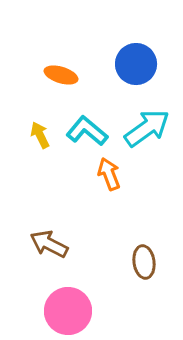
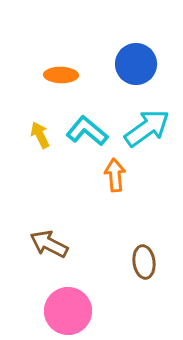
orange ellipse: rotated 16 degrees counterclockwise
orange arrow: moved 6 px right, 1 px down; rotated 16 degrees clockwise
